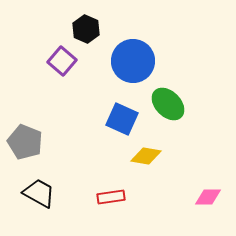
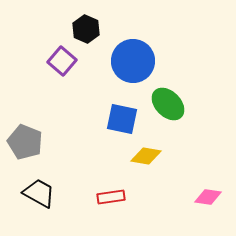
blue square: rotated 12 degrees counterclockwise
pink diamond: rotated 8 degrees clockwise
